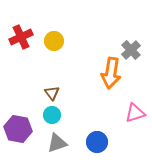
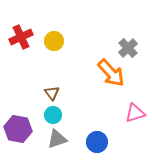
gray cross: moved 3 px left, 2 px up
orange arrow: rotated 52 degrees counterclockwise
cyan circle: moved 1 px right
gray triangle: moved 4 px up
